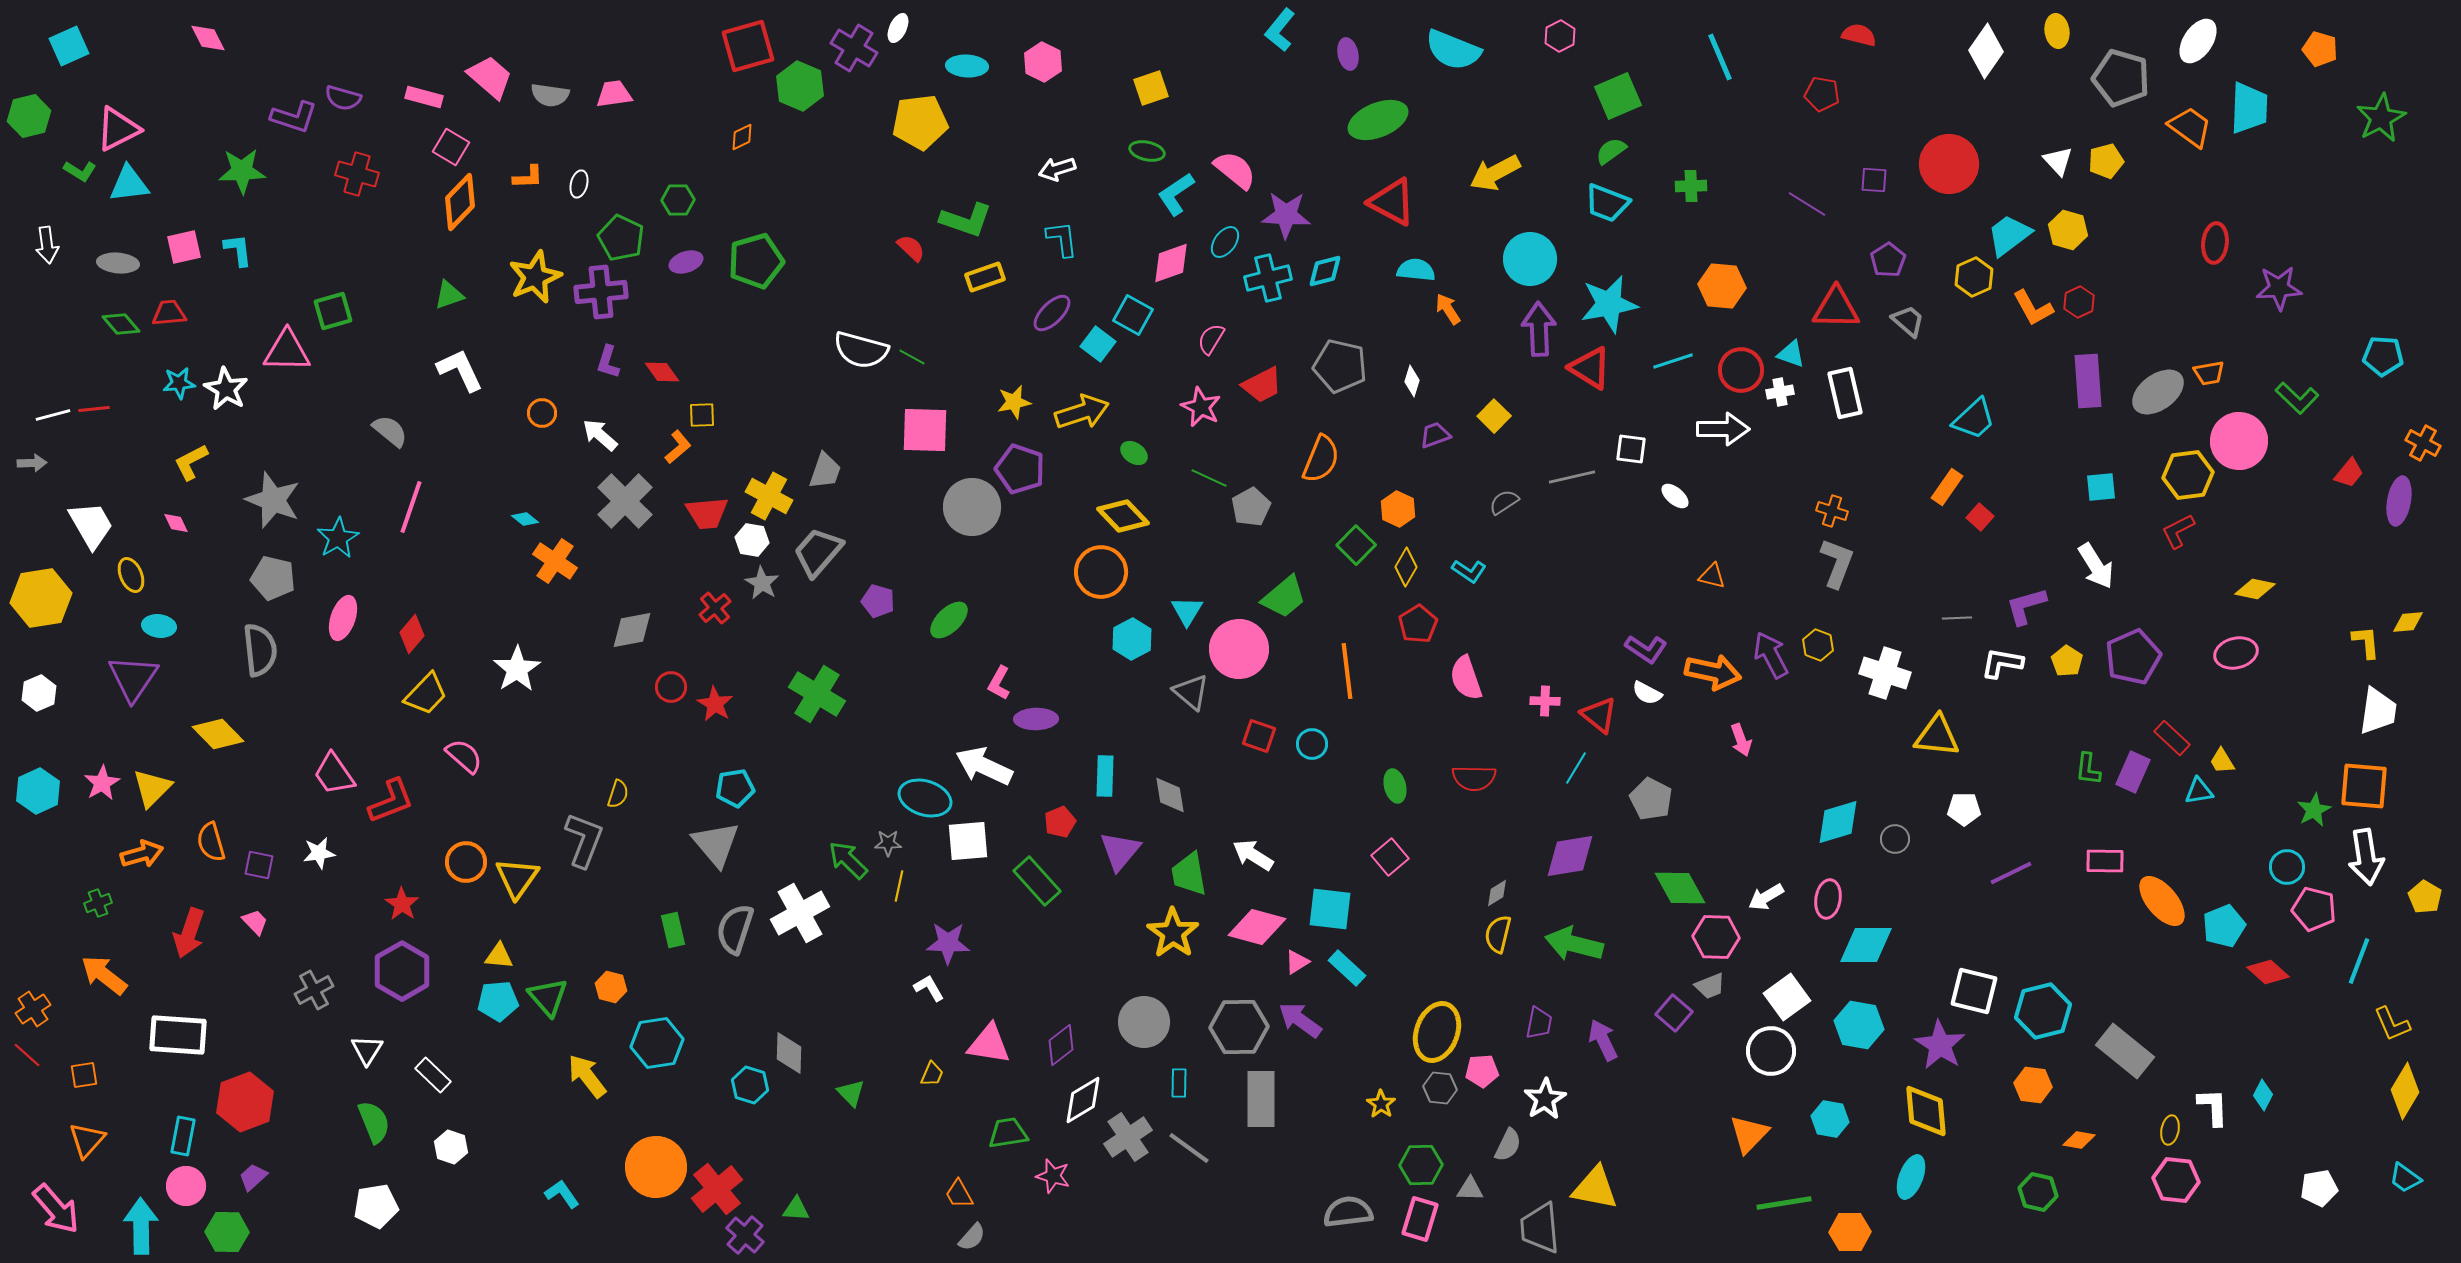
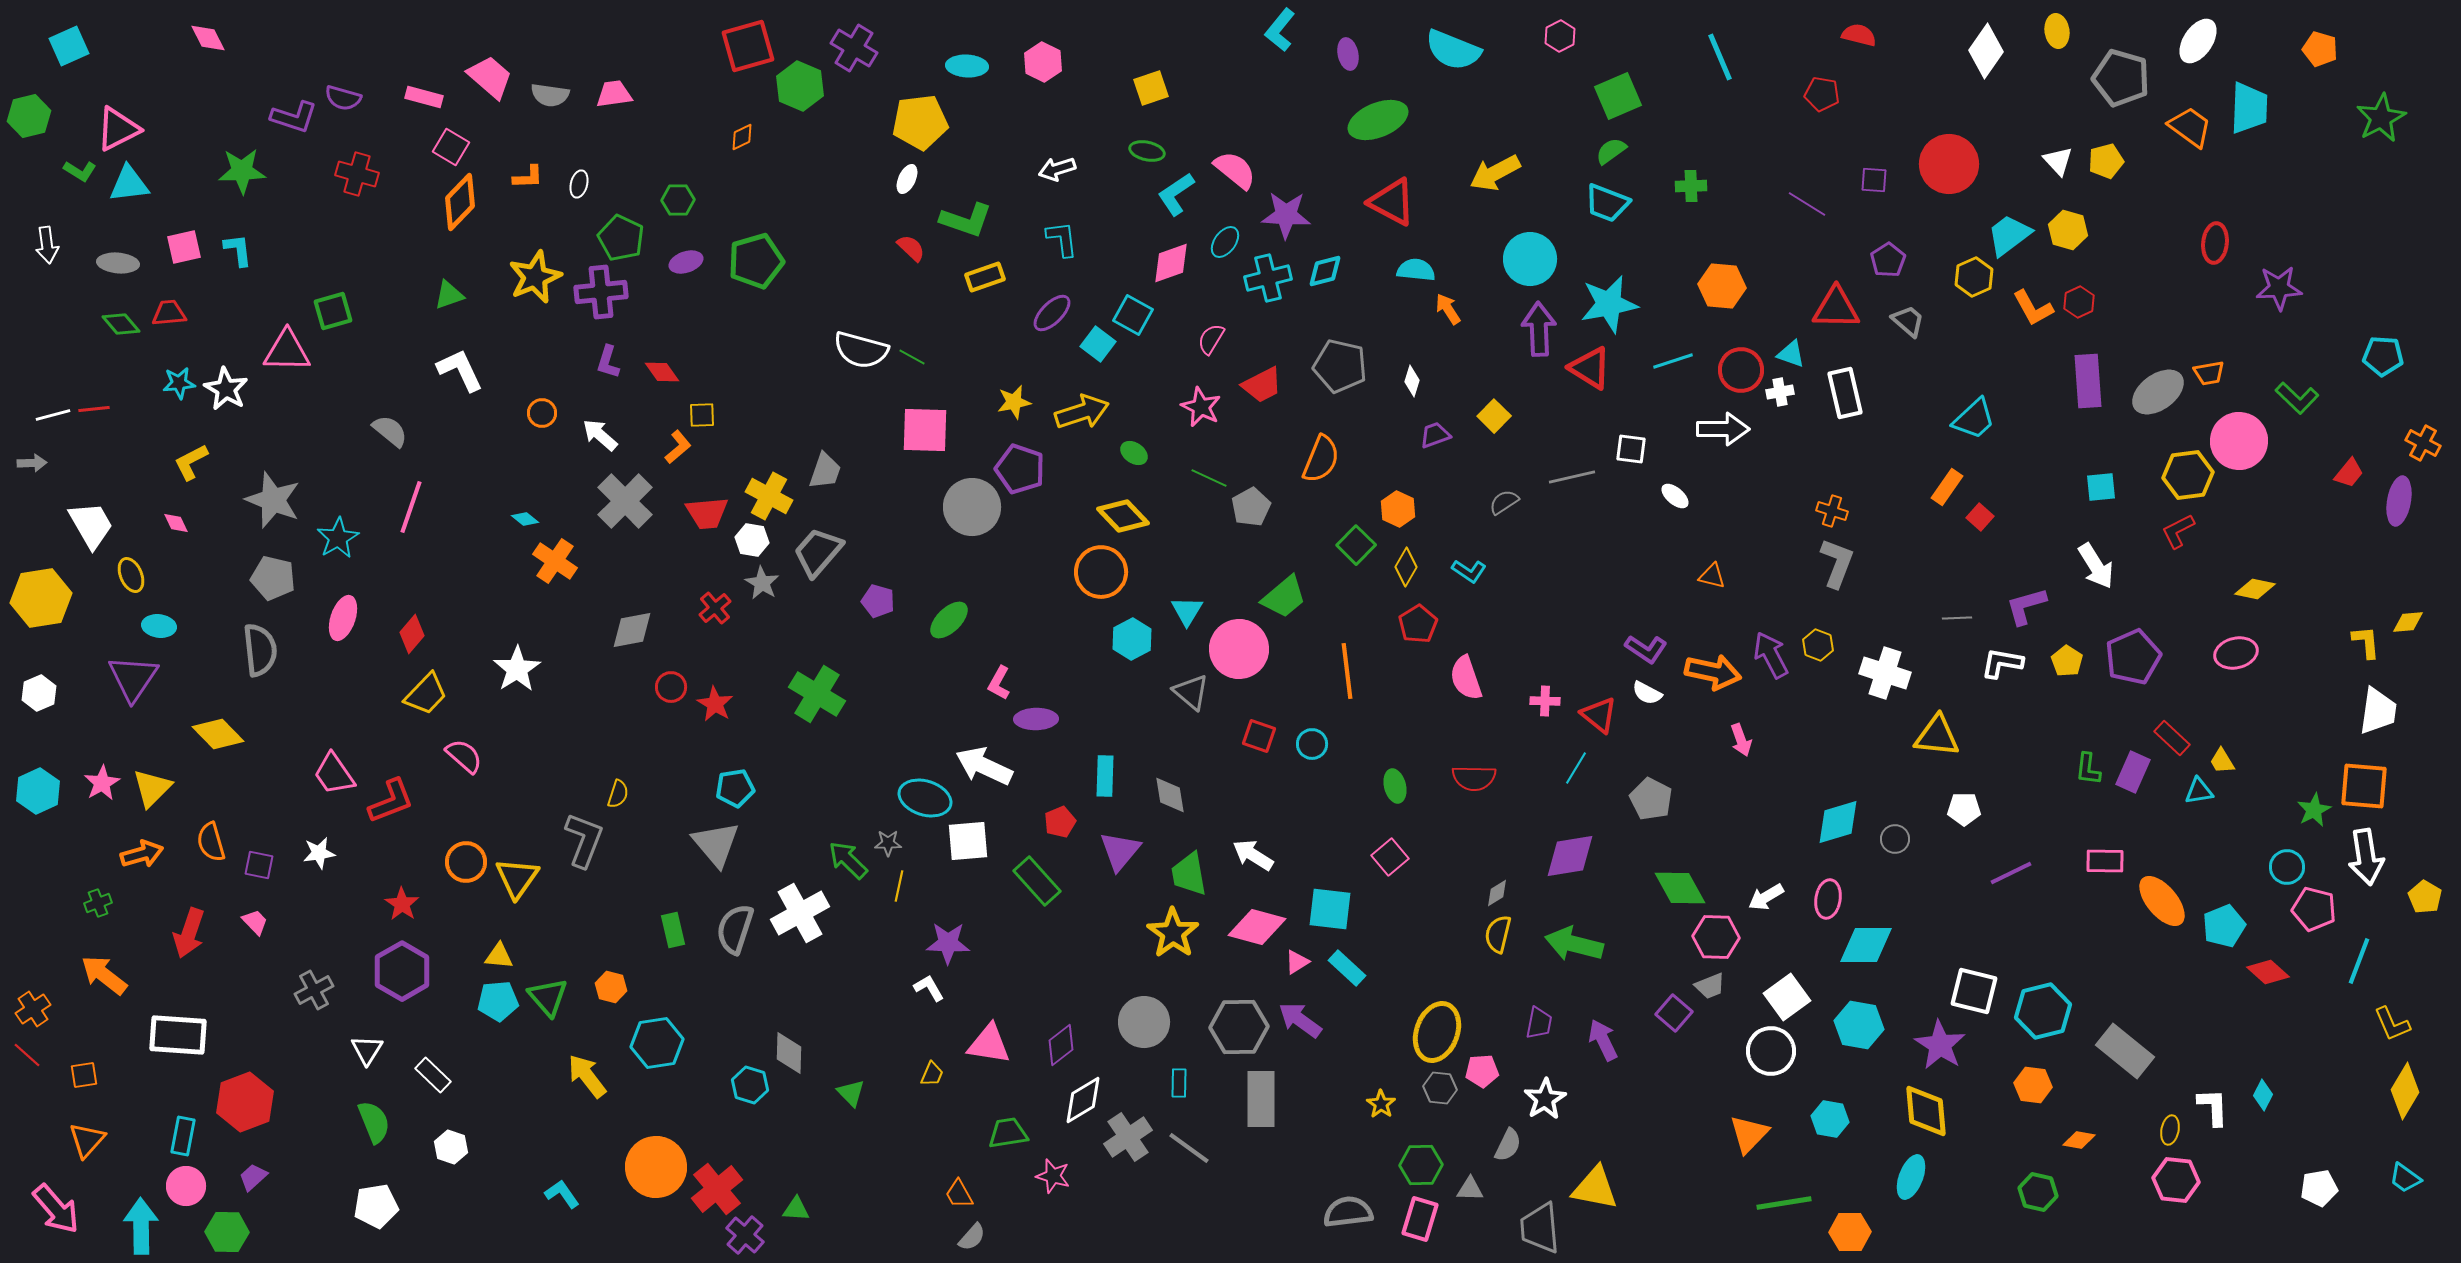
white ellipse at (898, 28): moved 9 px right, 151 px down
